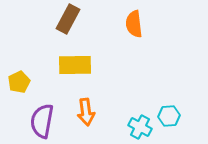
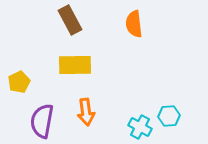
brown rectangle: moved 2 px right, 1 px down; rotated 56 degrees counterclockwise
